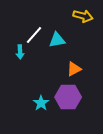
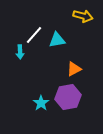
purple hexagon: rotated 10 degrees counterclockwise
